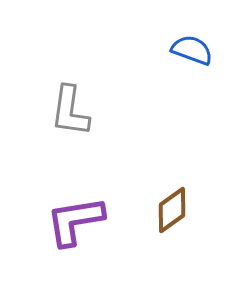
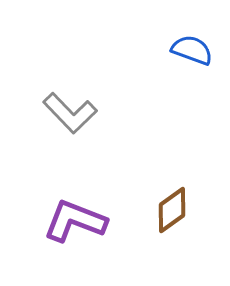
gray L-shape: moved 2 px down; rotated 52 degrees counterclockwise
purple L-shape: rotated 30 degrees clockwise
